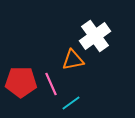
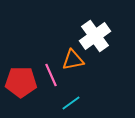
pink line: moved 9 px up
